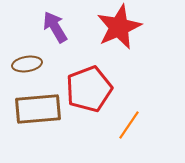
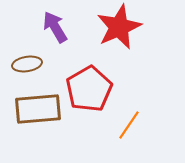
red pentagon: rotated 9 degrees counterclockwise
